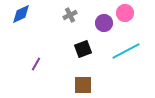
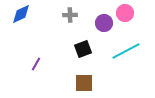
gray cross: rotated 24 degrees clockwise
brown square: moved 1 px right, 2 px up
